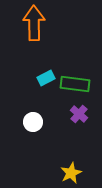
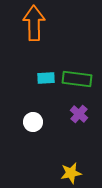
cyan rectangle: rotated 24 degrees clockwise
green rectangle: moved 2 px right, 5 px up
yellow star: rotated 15 degrees clockwise
